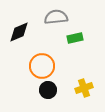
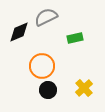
gray semicircle: moved 10 px left; rotated 20 degrees counterclockwise
yellow cross: rotated 24 degrees counterclockwise
